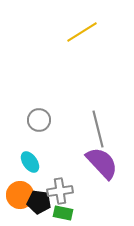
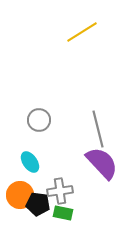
black pentagon: moved 1 px left, 2 px down
